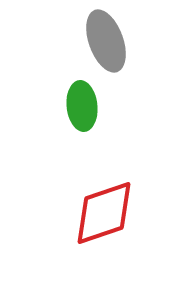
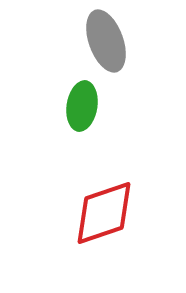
green ellipse: rotated 15 degrees clockwise
